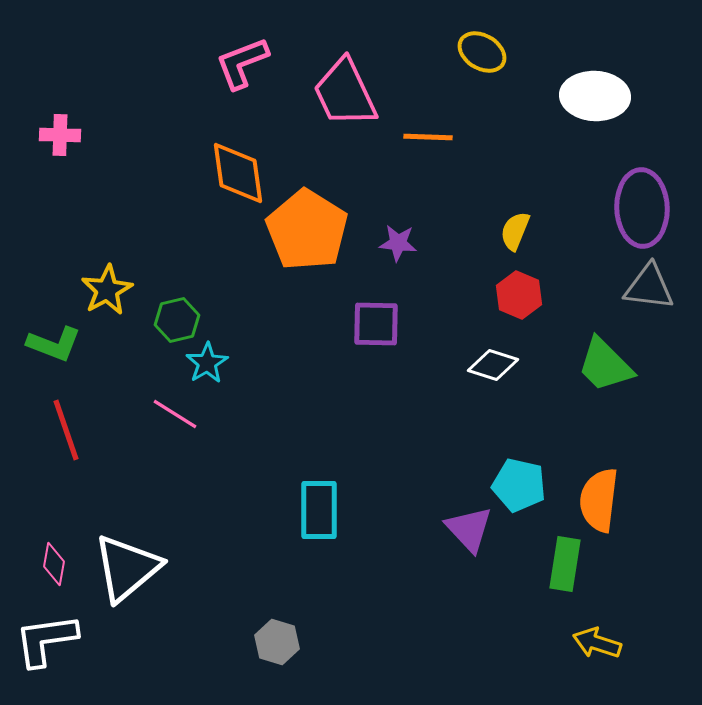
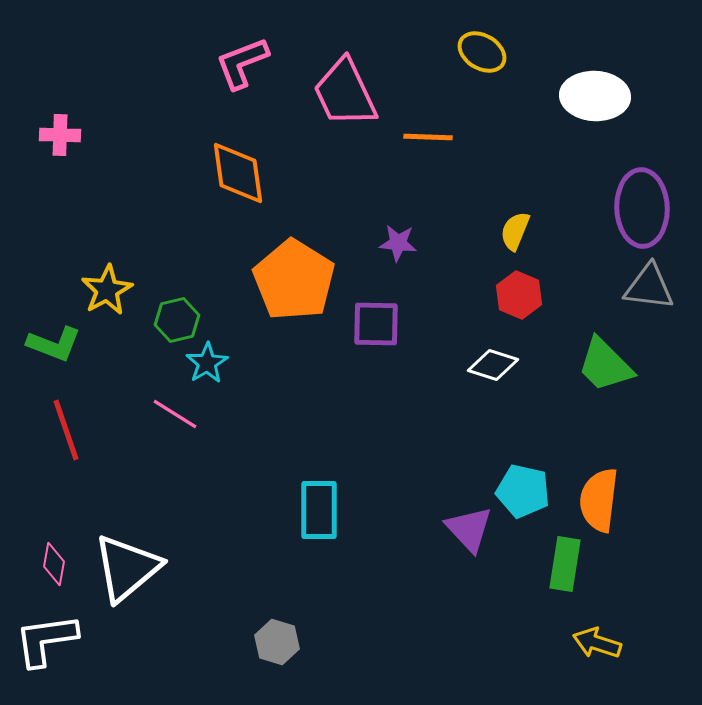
orange pentagon: moved 13 px left, 50 px down
cyan pentagon: moved 4 px right, 6 px down
